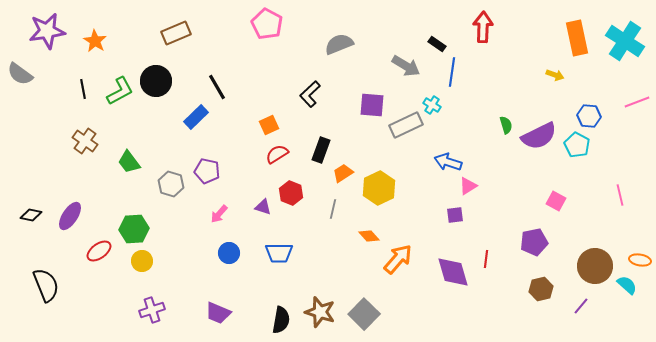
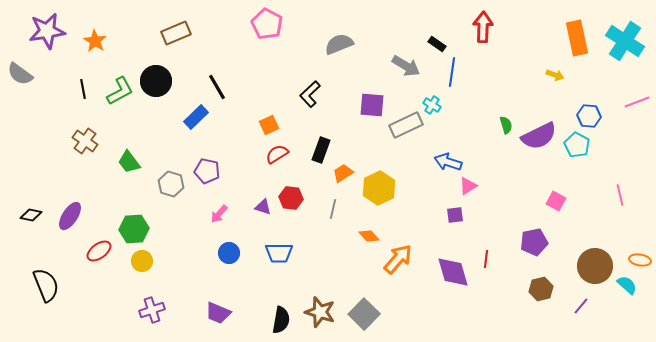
red hexagon at (291, 193): moved 5 px down; rotated 15 degrees counterclockwise
